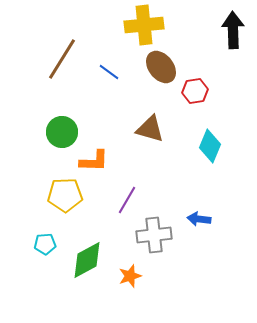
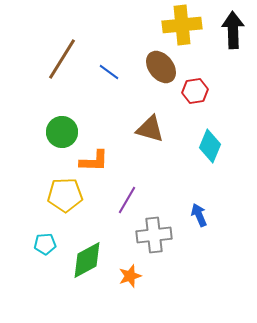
yellow cross: moved 38 px right
blue arrow: moved 4 px up; rotated 60 degrees clockwise
